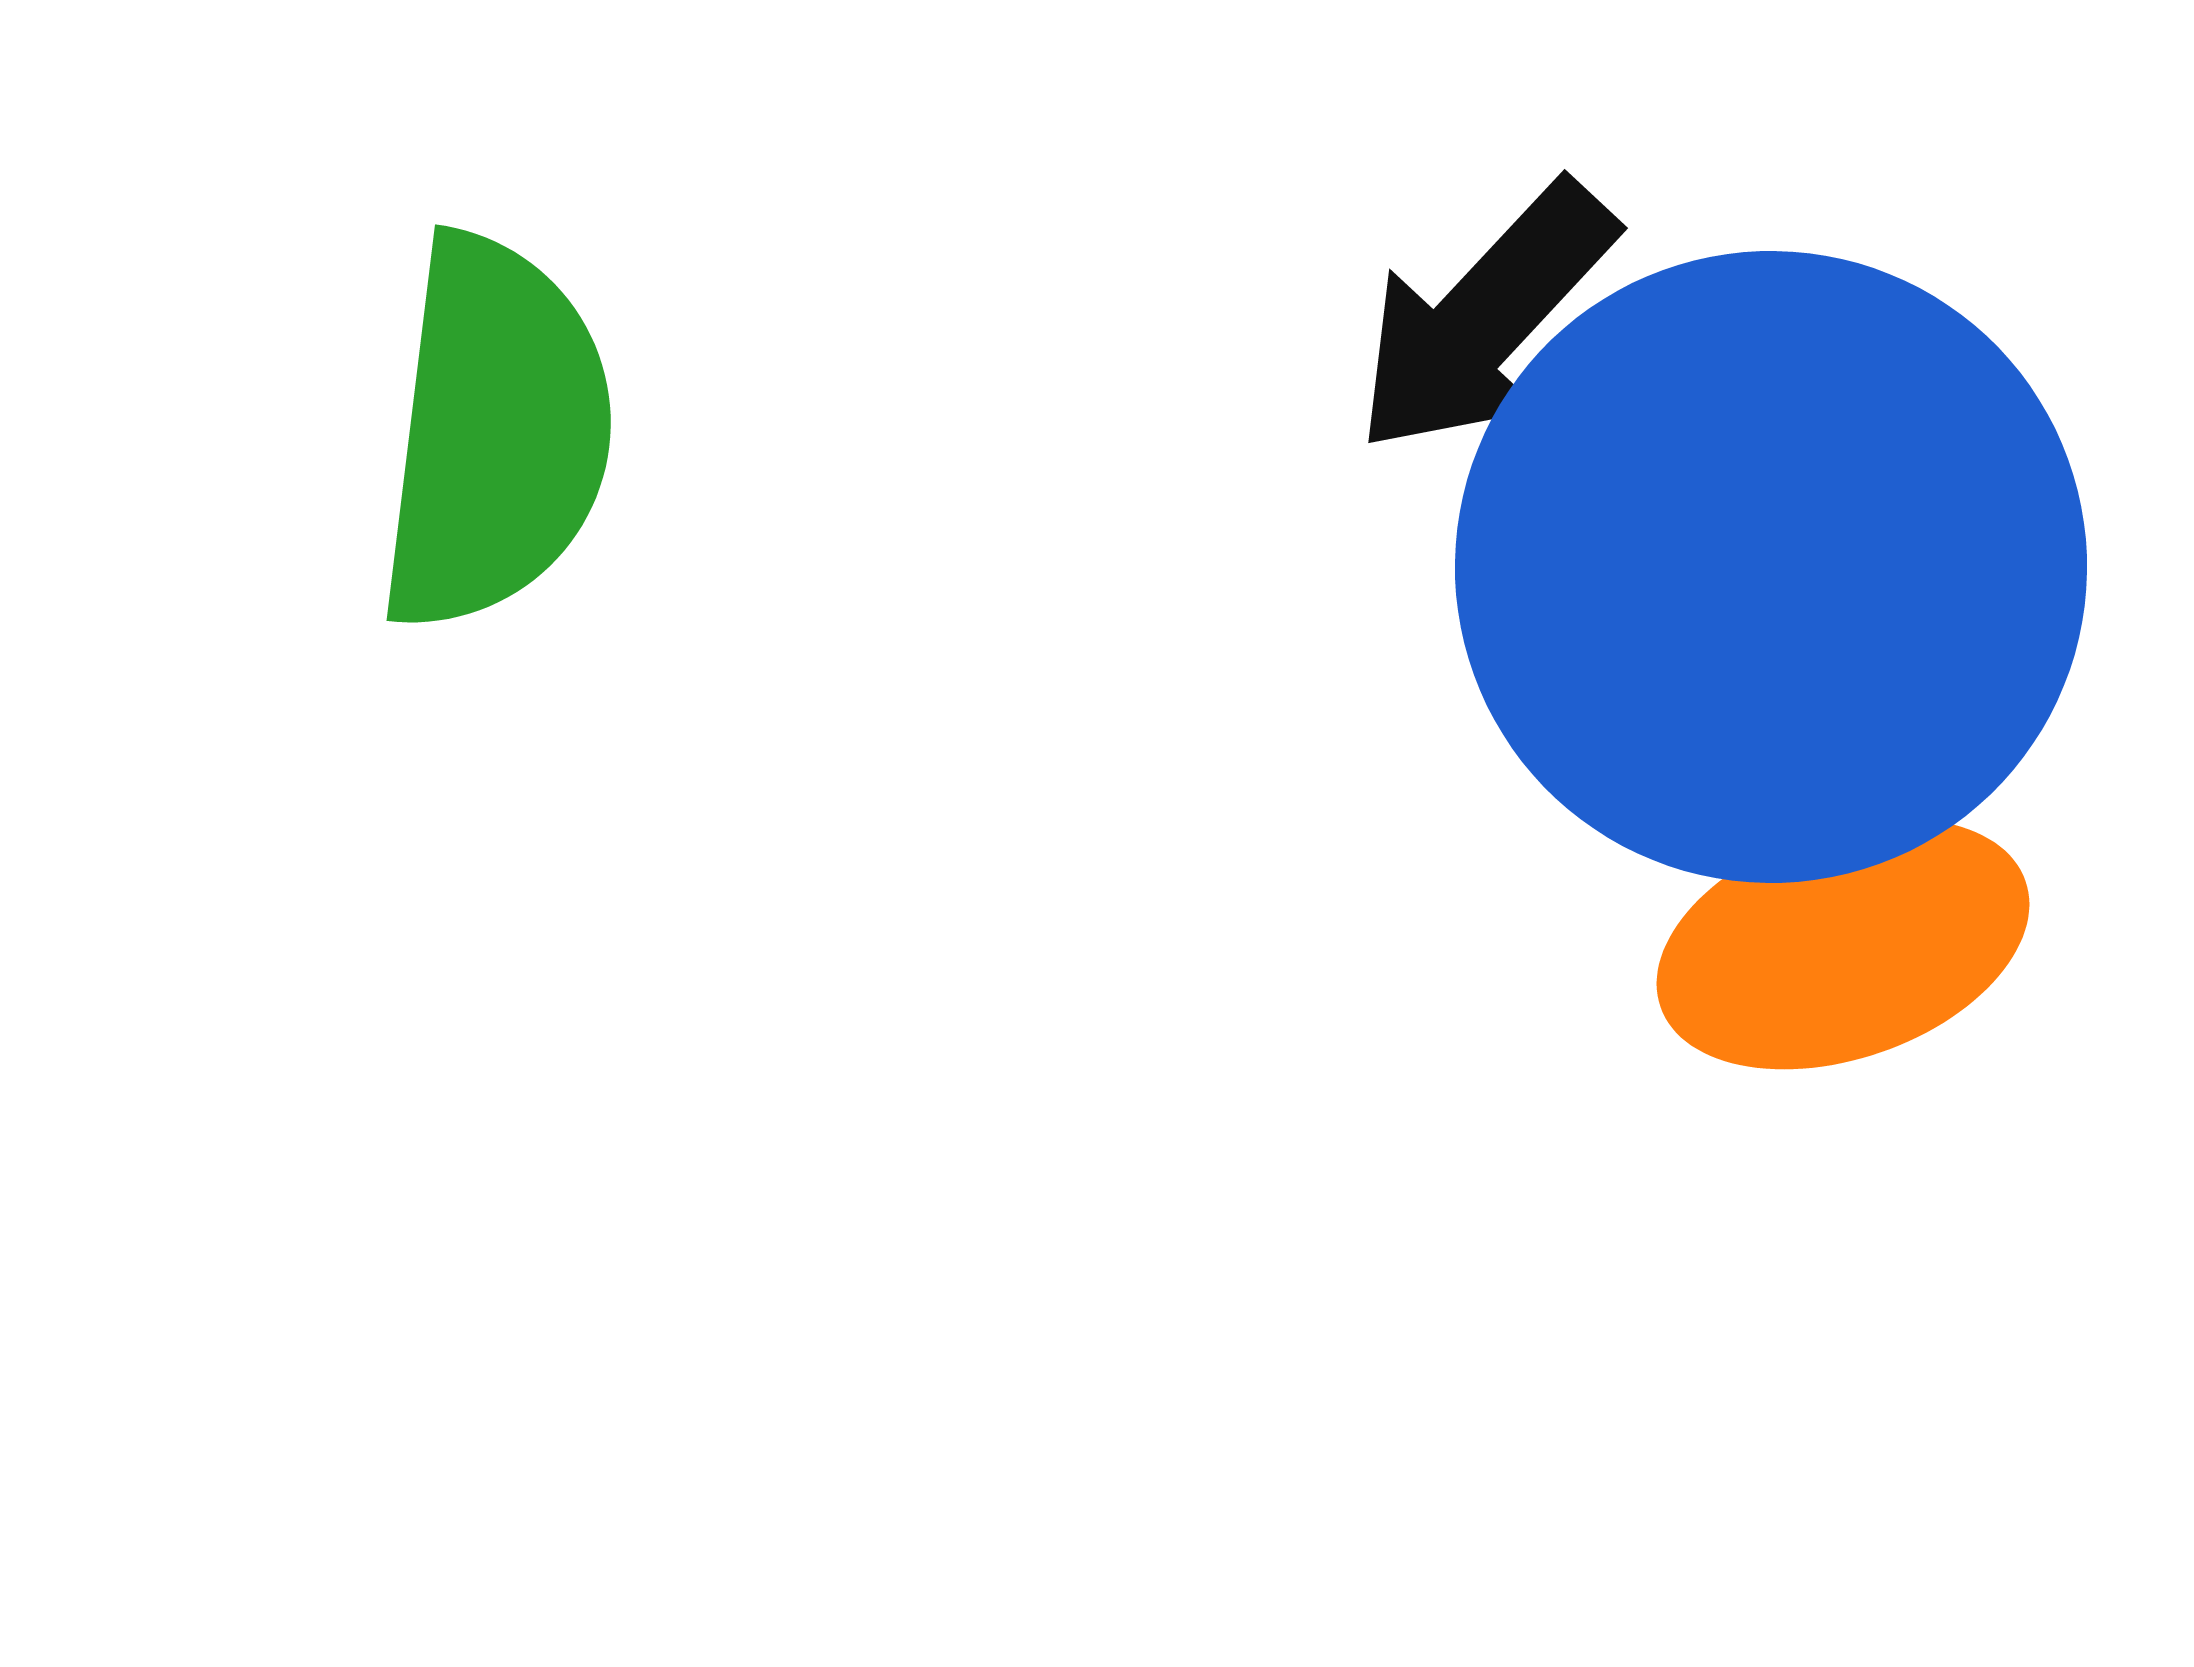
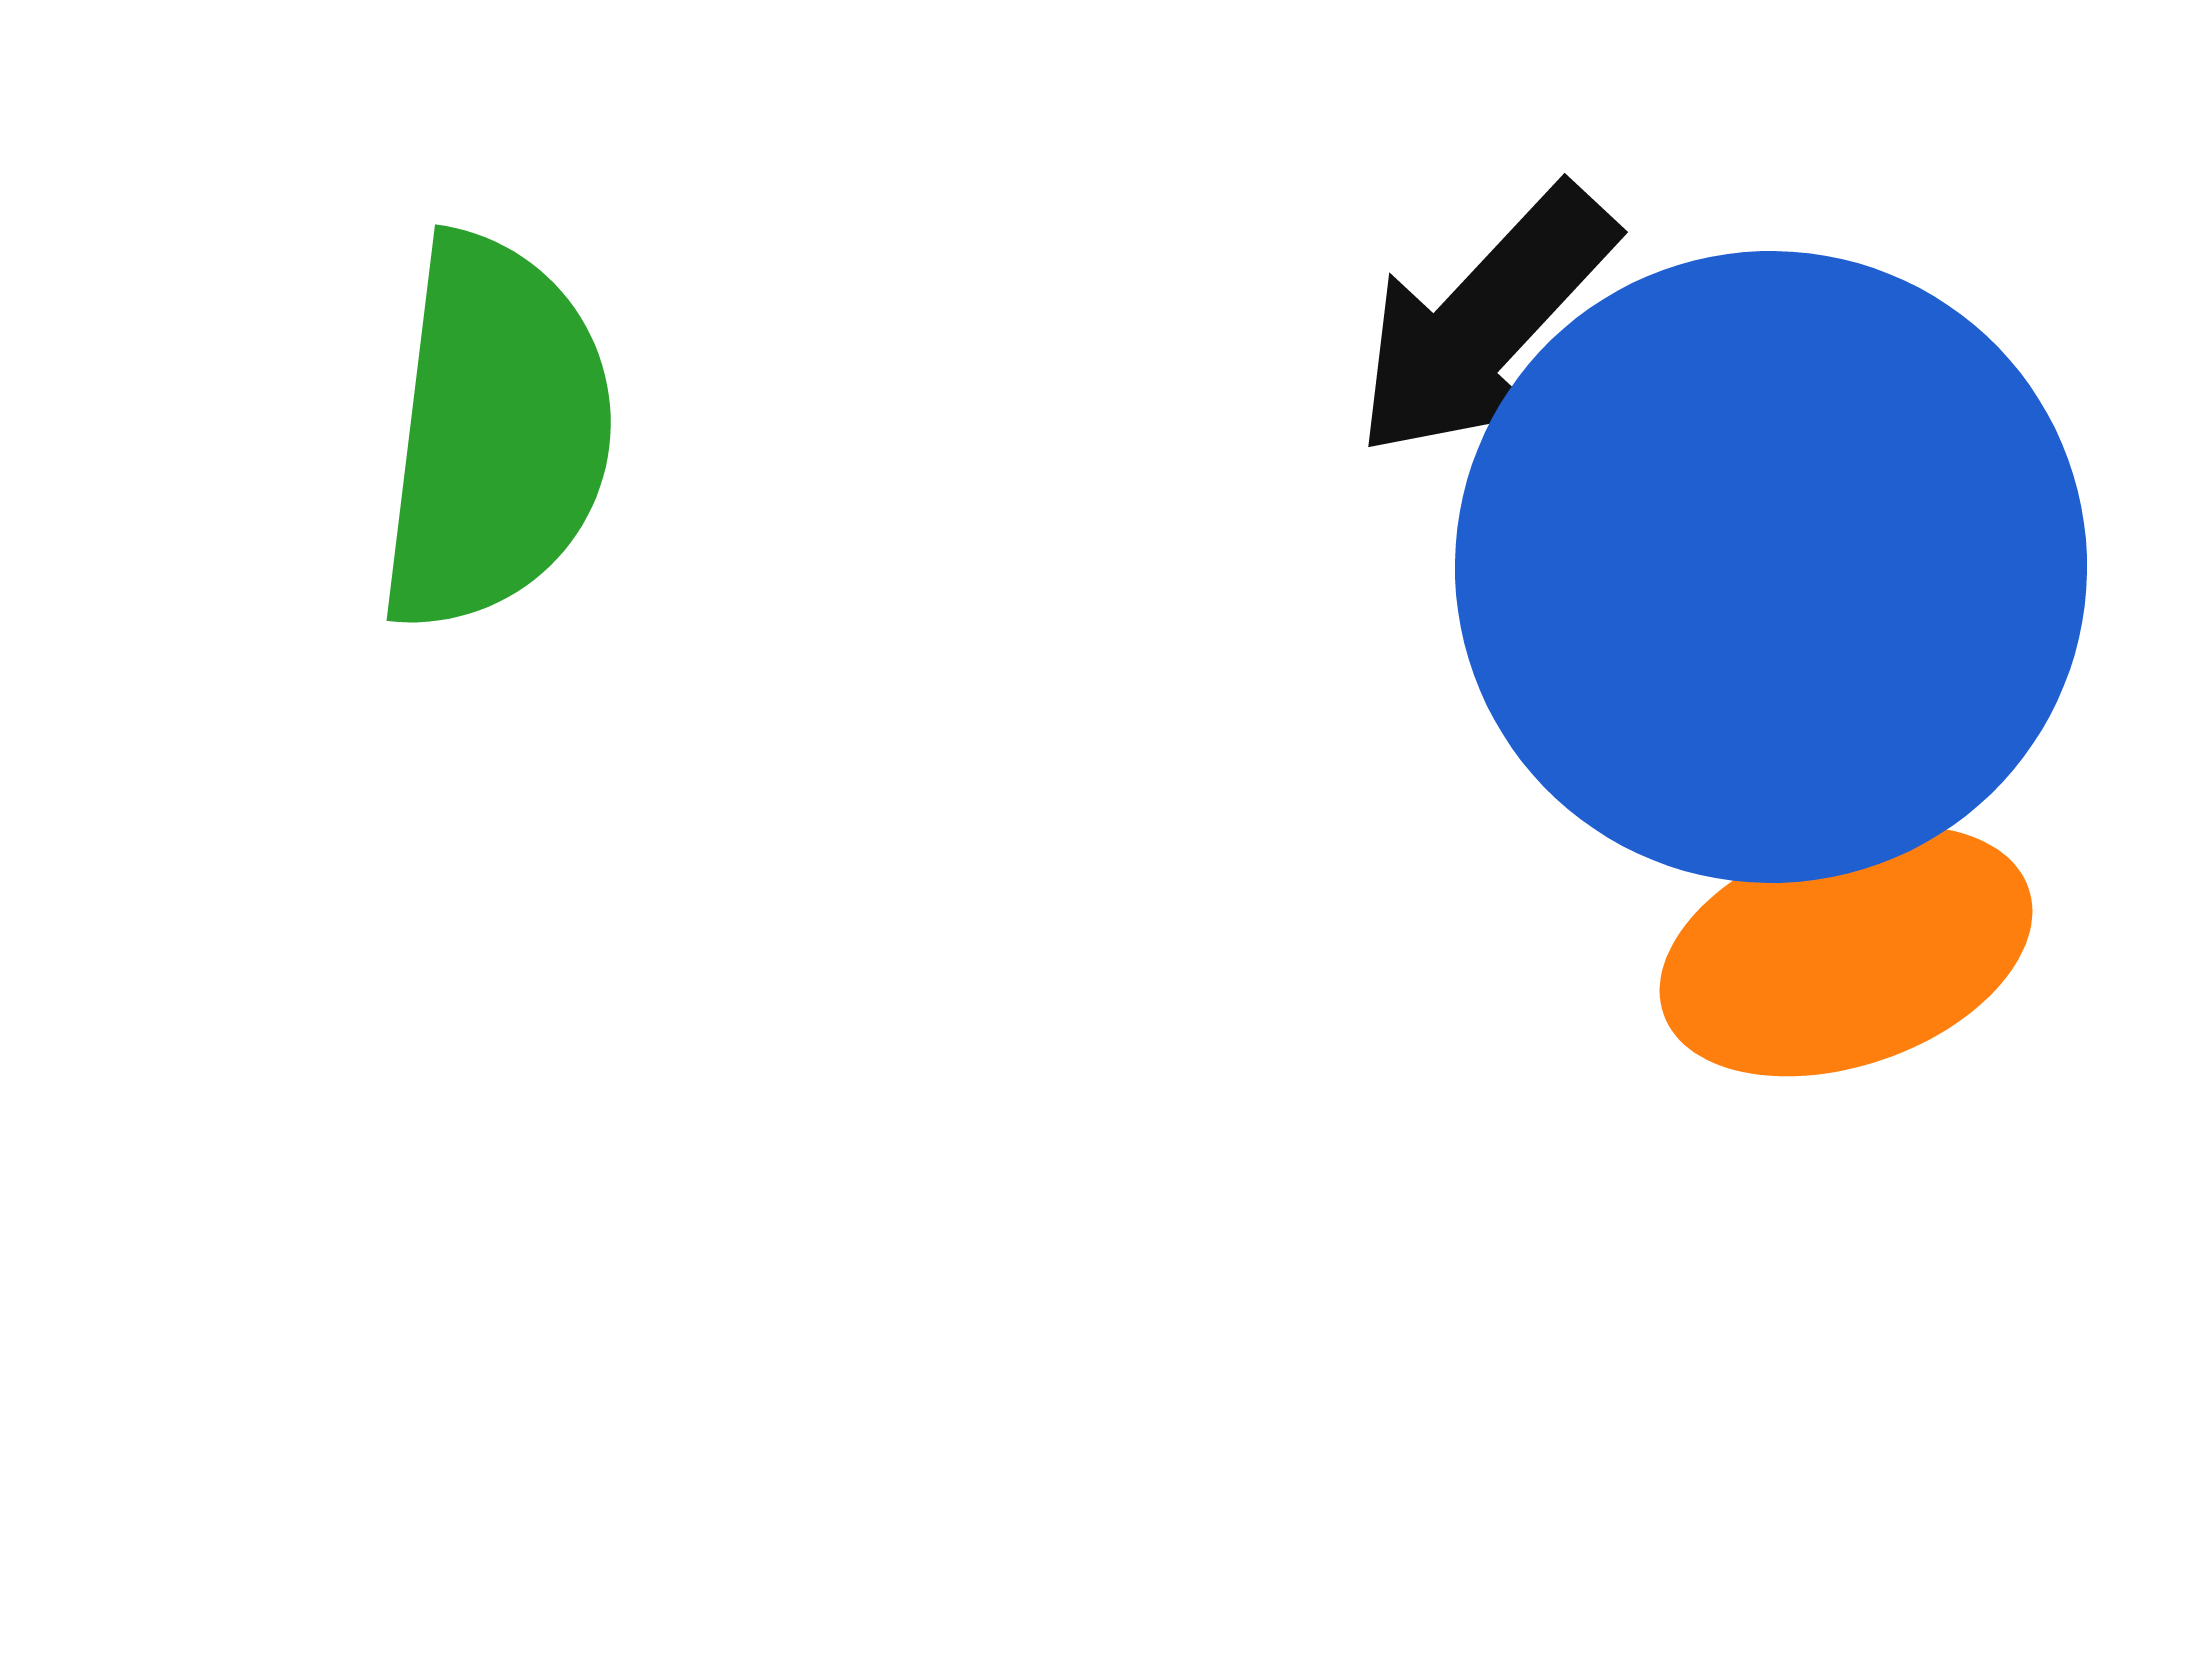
black arrow: moved 4 px down
orange ellipse: moved 3 px right, 7 px down
